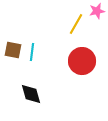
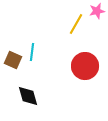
brown square: moved 10 px down; rotated 12 degrees clockwise
red circle: moved 3 px right, 5 px down
black diamond: moved 3 px left, 2 px down
